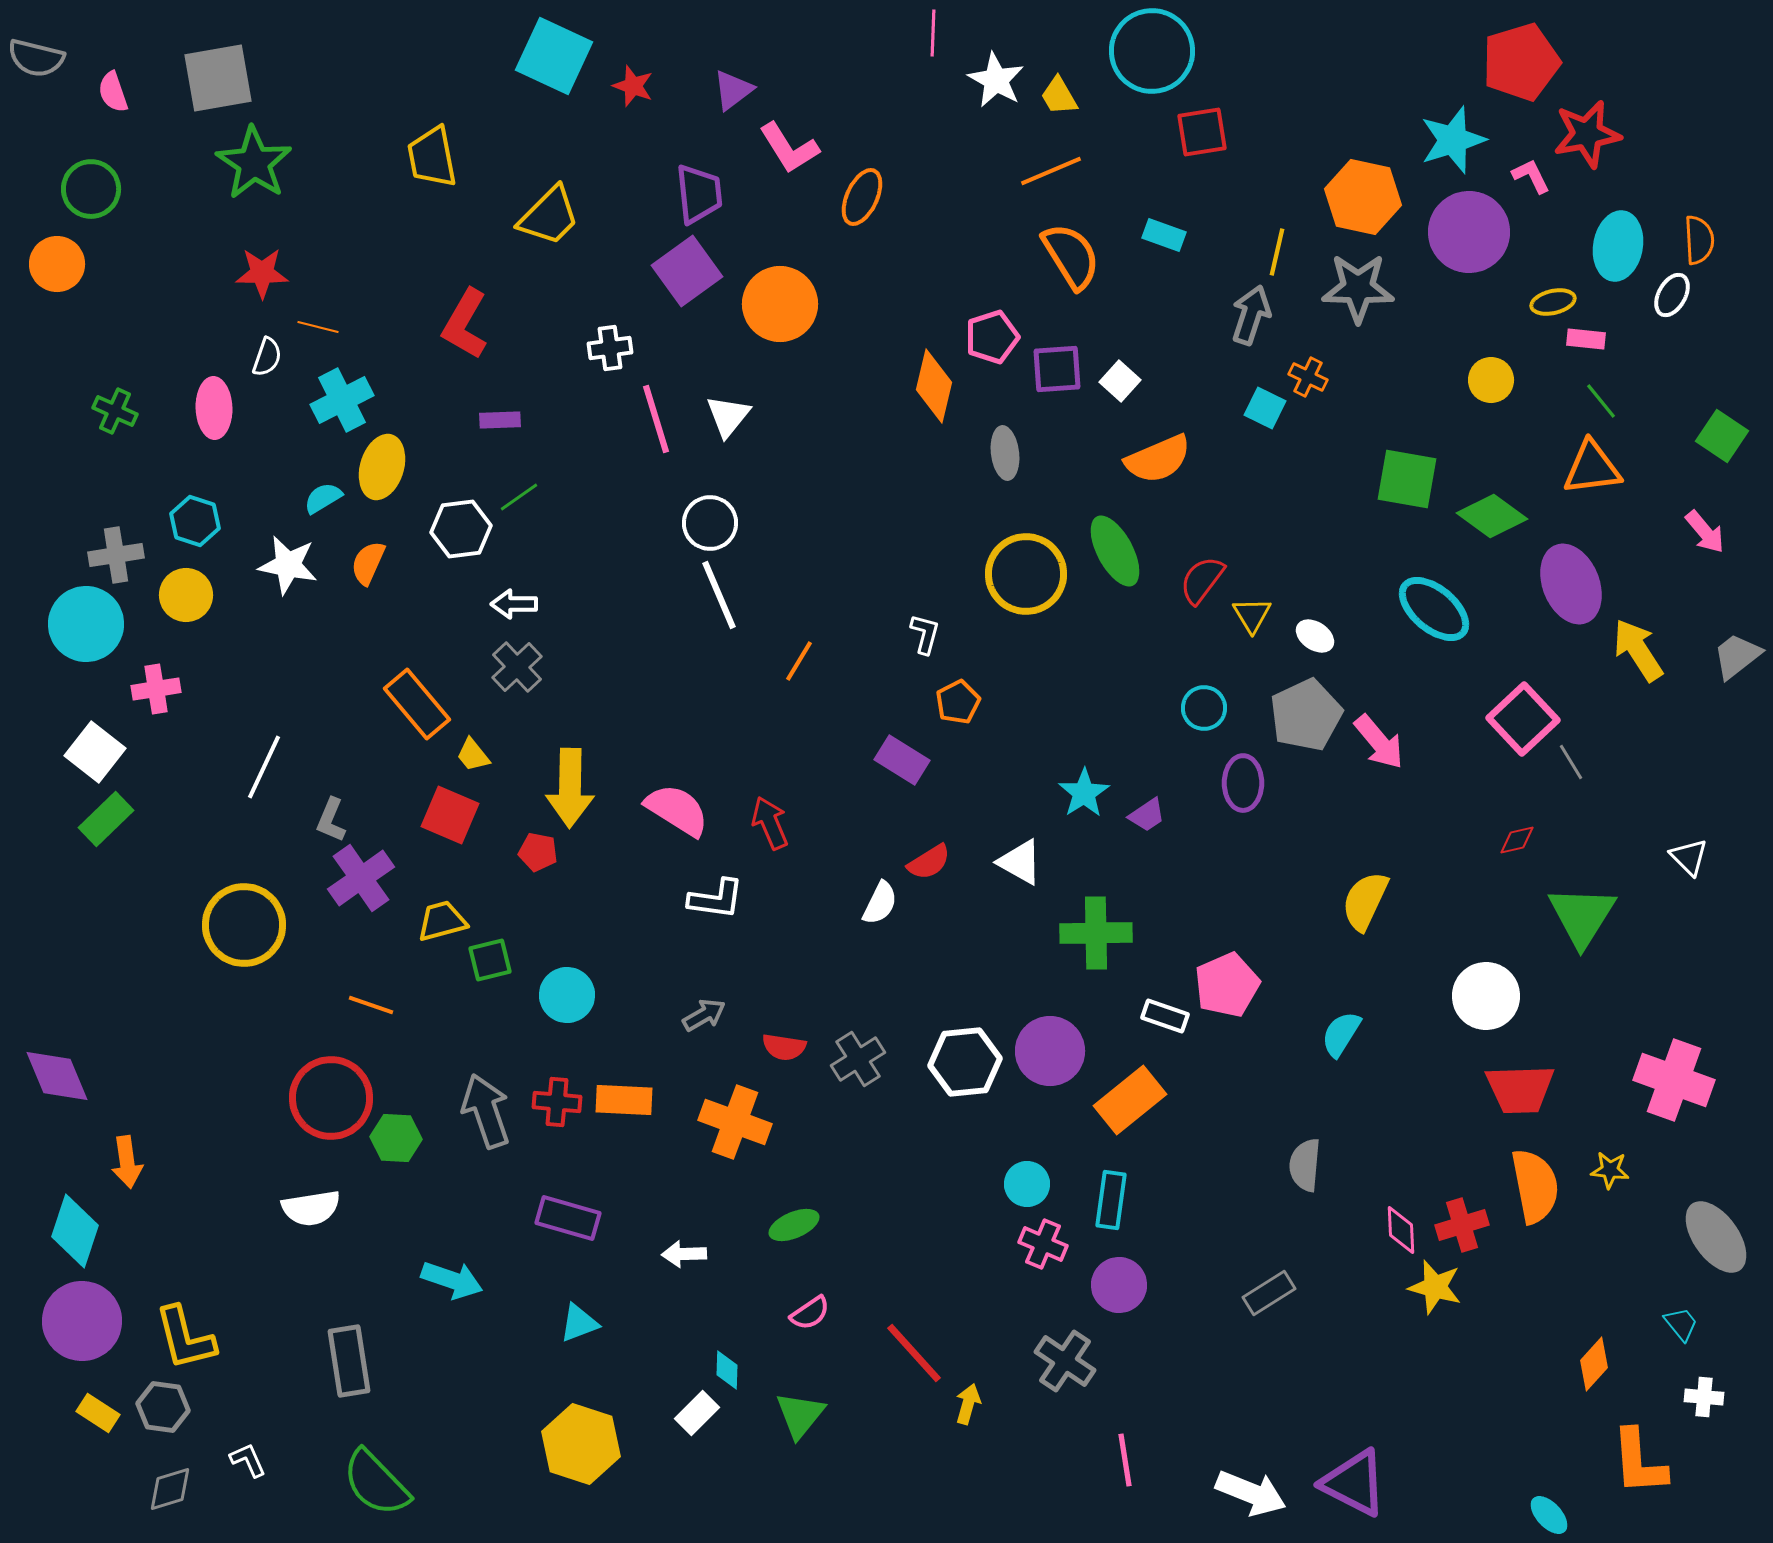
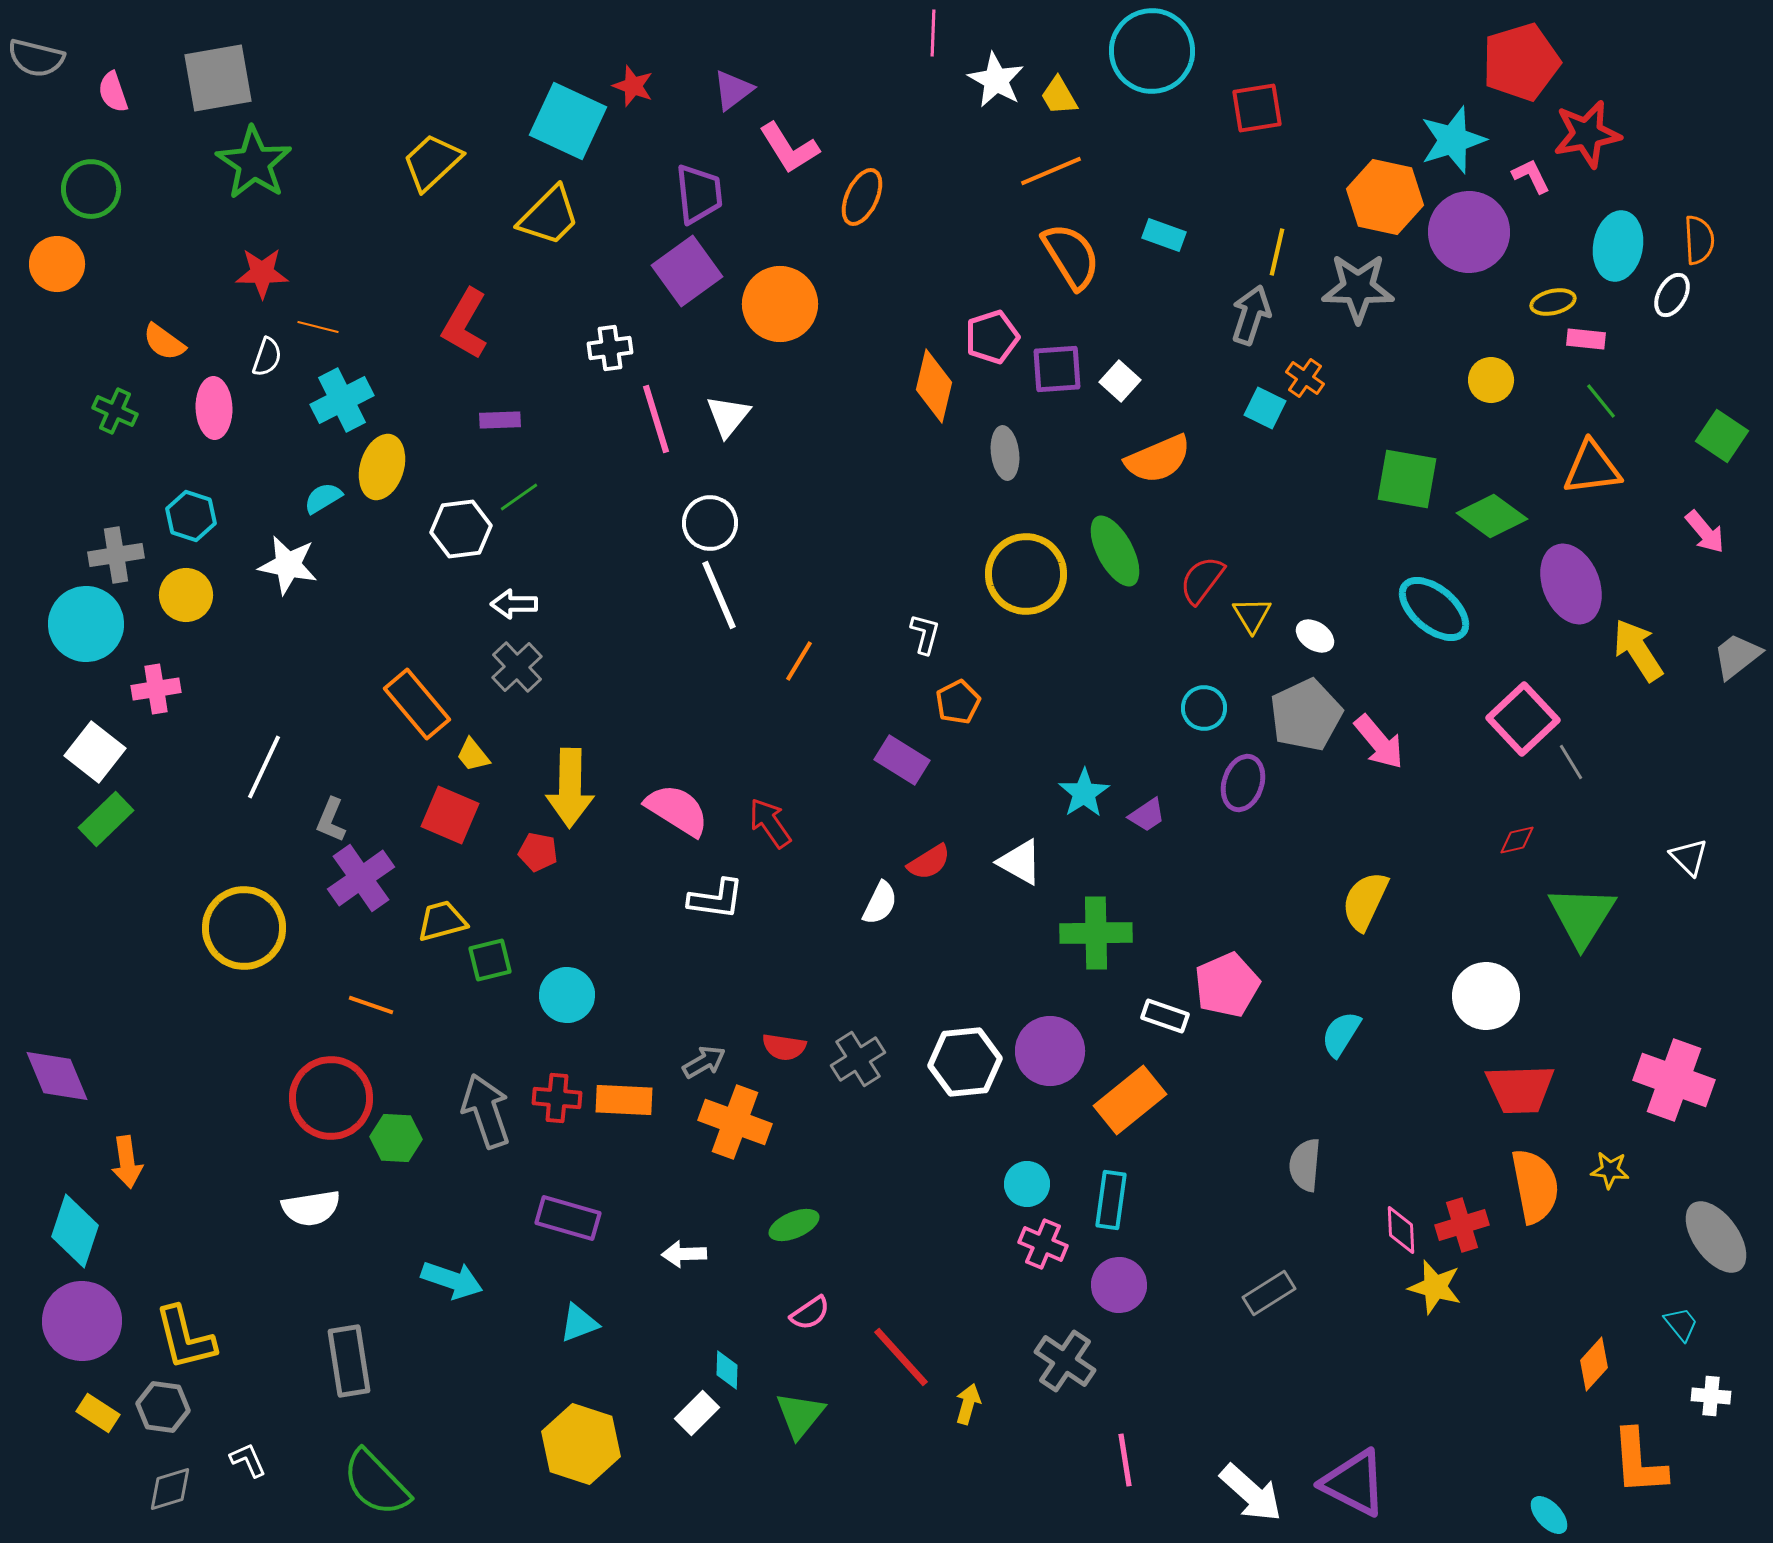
cyan square at (554, 56): moved 14 px right, 65 px down
red square at (1202, 132): moved 55 px right, 24 px up
yellow trapezoid at (432, 157): moved 5 px down; rotated 58 degrees clockwise
orange hexagon at (1363, 197): moved 22 px right
orange cross at (1308, 377): moved 3 px left, 1 px down; rotated 9 degrees clockwise
cyan hexagon at (195, 521): moved 4 px left, 5 px up
orange semicircle at (368, 563): moved 204 px left, 221 px up; rotated 78 degrees counterclockwise
purple ellipse at (1243, 783): rotated 18 degrees clockwise
red arrow at (770, 823): rotated 12 degrees counterclockwise
yellow circle at (244, 925): moved 3 px down
gray arrow at (704, 1015): moved 47 px down
red cross at (557, 1102): moved 4 px up
red line at (914, 1353): moved 13 px left, 4 px down
white cross at (1704, 1397): moved 7 px right, 1 px up
white arrow at (1251, 1493): rotated 20 degrees clockwise
